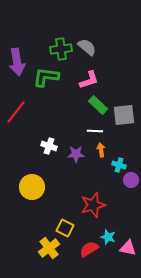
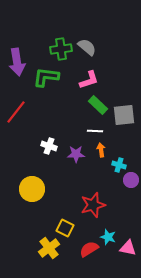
yellow circle: moved 2 px down
